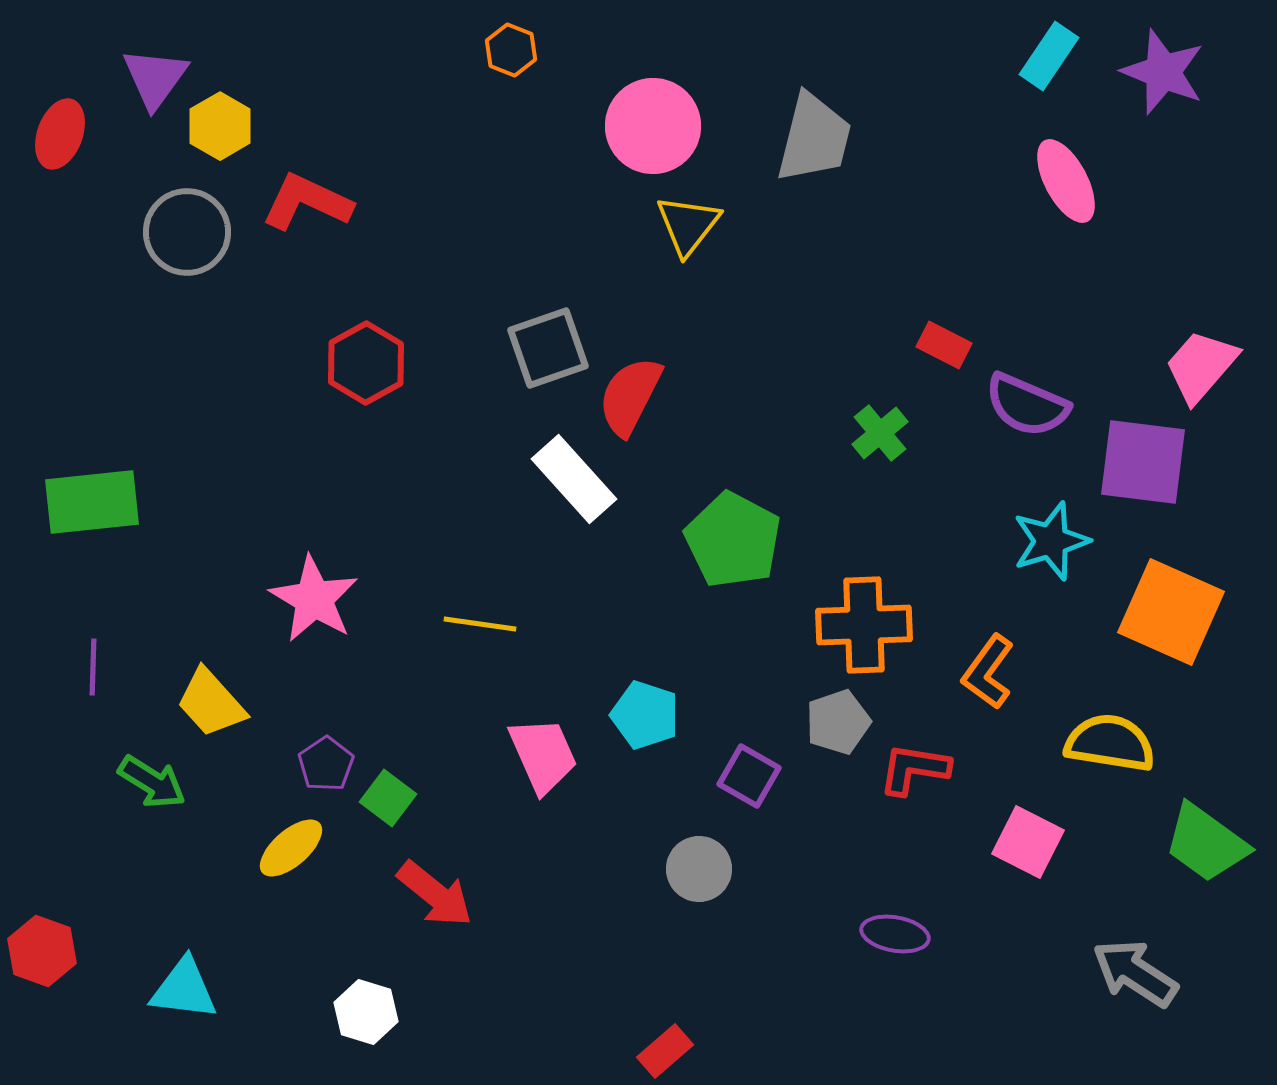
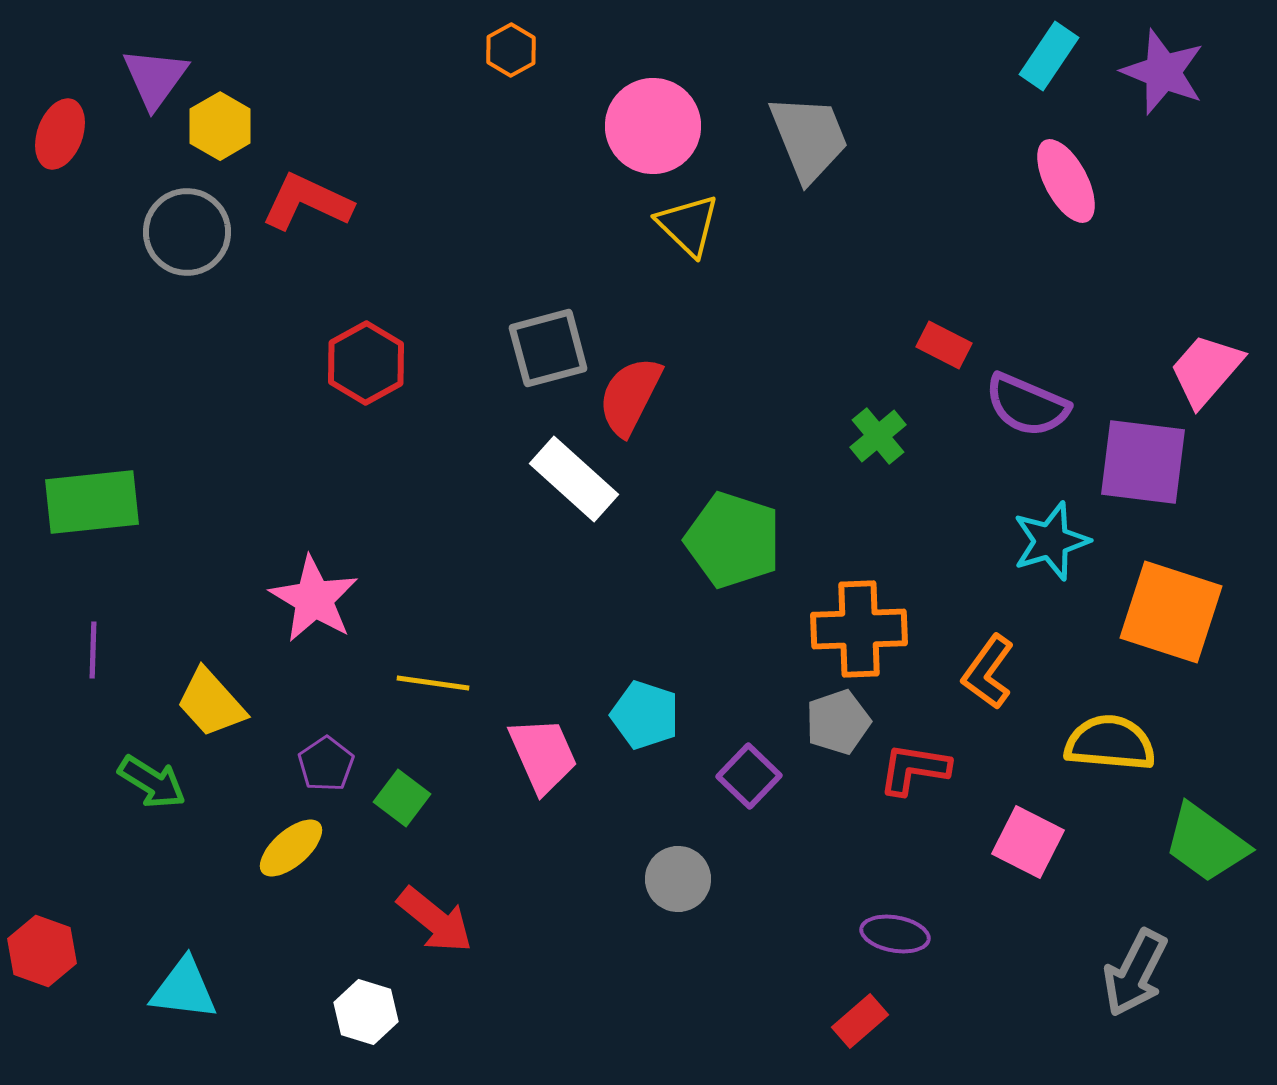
orange hexagon at (511, 50): rotated 9 degrees clockwise
gray trapezoid at (814, 138): moved 5 px left; rotated 36 degrees counterclockwise
yellow triangle at (688, 225): rotated 24 degrees counterclockwise
gray square at (548, 348): rotated 4 degrees clockwise
pink trapezoid at (1201, 366): moved 5 px right, 4 px down
green cross at (880, 433): moved 2 px left, 3 px down
white rectangle at (574, 479): rotated 6 degrees counterclockwise
green pentagon at (733, 540): rotated 10 degrees counterclockwise
orange square at (1171, 612): rotated 6 degrees counterclockwise
yellow line at (480, 624): moved 47 px left, 59 px down
orange cross at (864, 625): moved 5 px left, 4 px down
purple line at (93, 667): moved 17 px up
yellow semicircle at (1110, 743): rotated 4 degrees counterclockwise
purple square at (749, 776): rotated 14 degrees clockwise
green square at (388, 798): moved 14 px right
gray circle at (699, 869): moved 21 px left, 10 px down
red arrow at (435, 894): moved 26 px down
gray arrow at (1135, 973): rotated 96 degrees counterclockwise
red rectangle at (665, 1051): moved 195 px right, 30 px up
